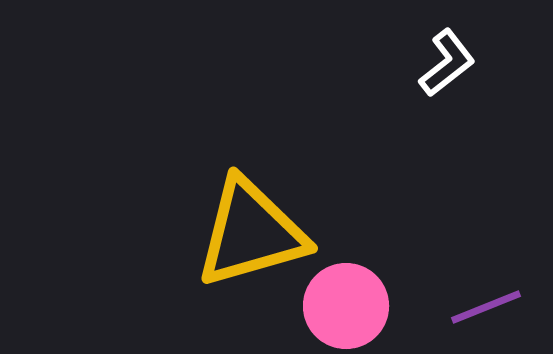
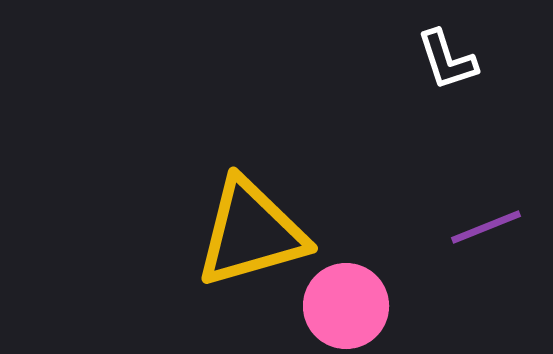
white L-shape: moved 3 px up; rotated 110 degrees clockwise
purple line: moved 80 px up
